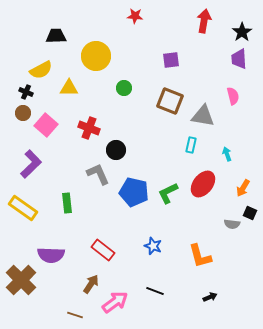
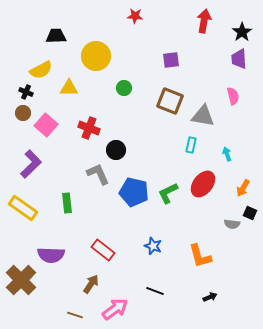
pink arrow: moved 7 px down
